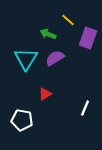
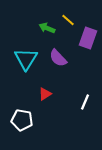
green arrow: moved 1 px left, 6 px up
purple semicircle: moved 3 px right; rotated 102 degrees counterclockwise
white line: moved 6 px up
